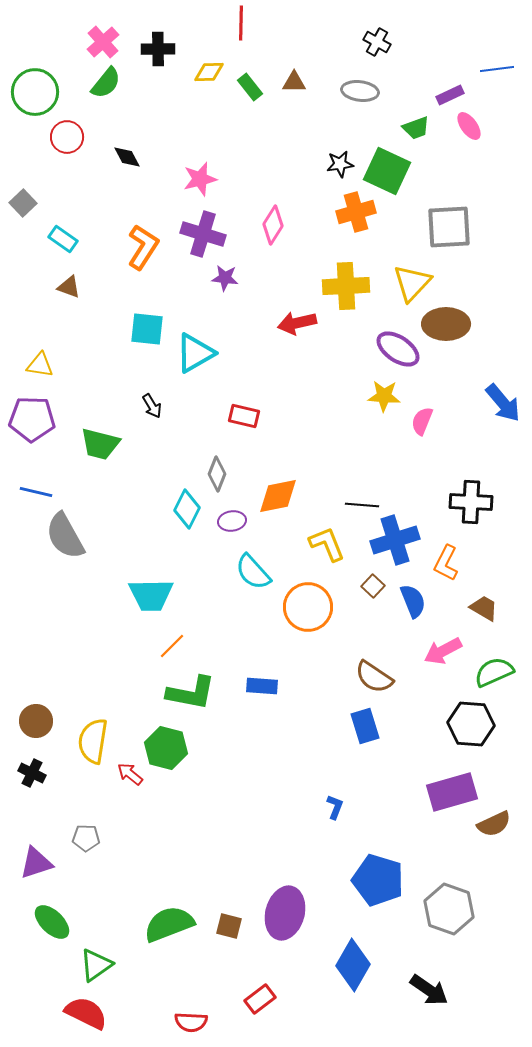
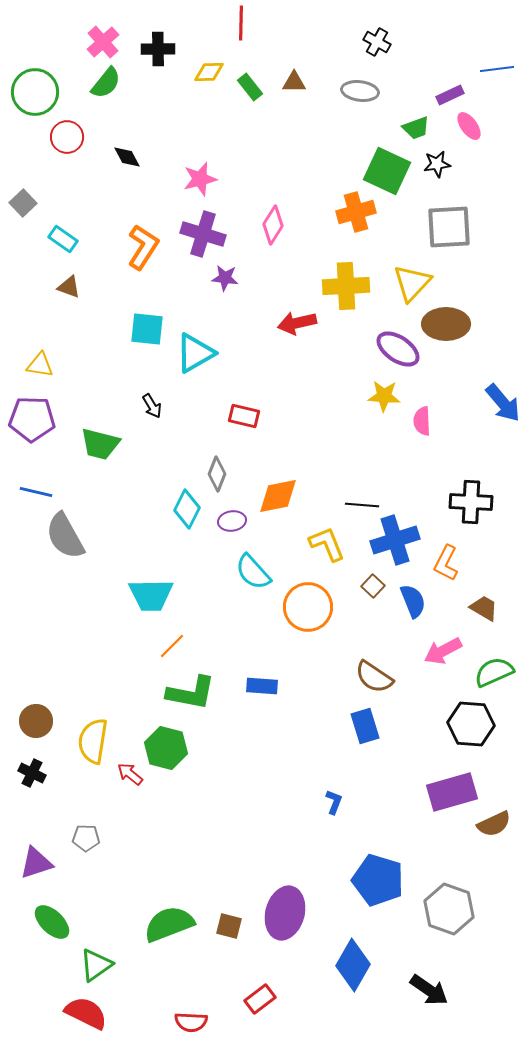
black star at (340, 164): moved 97 px right
pink semicircle at (422, 421): rotated 24 degrees counterclockwise
blue L-shape at (335, 807): moved 1 px left, 5 px up
